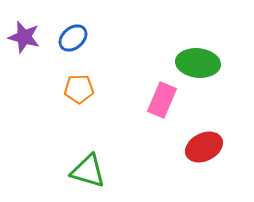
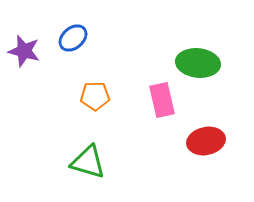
purple star: moved 14 px down
orange pentagon: moved 16 px right, 7 px down
pink rectangle: rotated 36 degrees counterclockwise
red ellipse: moved 2 px right, 6 px up; rotated 15 degrees clockwise
green triangle: moved 9 px up
